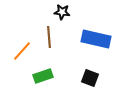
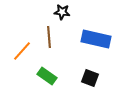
green rectangle: moved 4 px right; rotated 54 degrees clockwise
